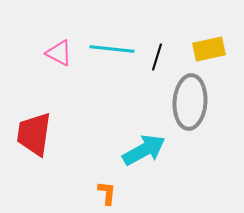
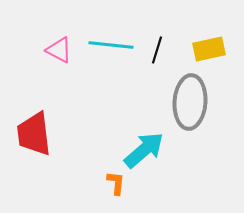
cyan line: moved 1 px left, 4 px up
pink triangle: moved 3 px up
black line: moved 7 px up
red trapezoid: rotated 15 degrees counterclockwise
cyan arrow: rotated 12 degrees counterclockwise
orange L-shape: moved 9 px right, 10 px up
